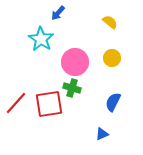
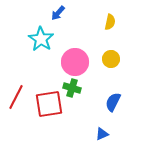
yellow semicircle: rotated 63 degrees clockwise
yellow circle: moved 1 px left, 1 px down
red line: moved 6 px up; rotated 15 degrees counterclockwise
